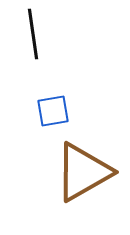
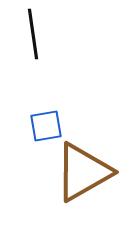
blue square: moved 7 px left, 15 px down
